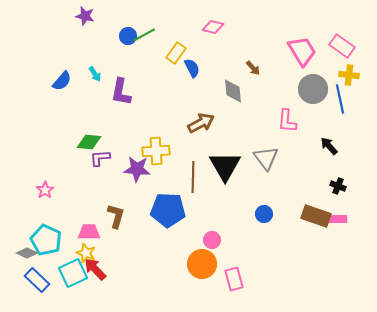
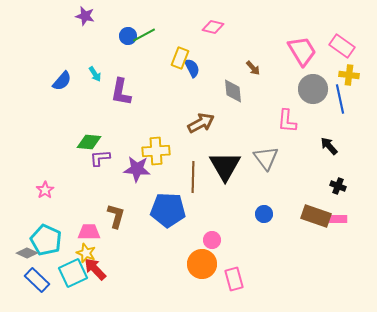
yellow rectangle at (176, 53): moved 4 px right, 5 px down; rotated 15 degrees counterclockwise
